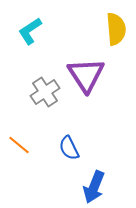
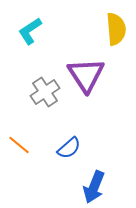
blue semicircle: rotated 105 degrees counterclockwise
